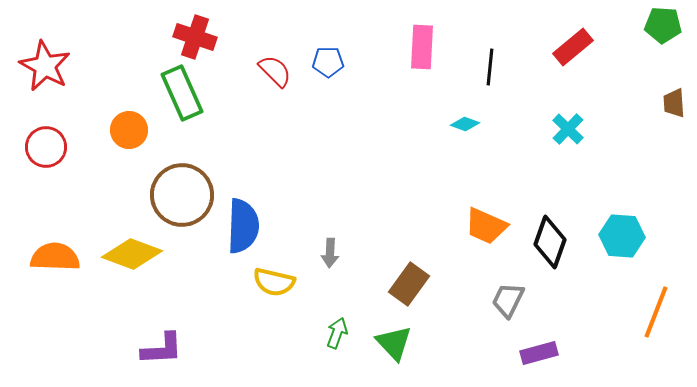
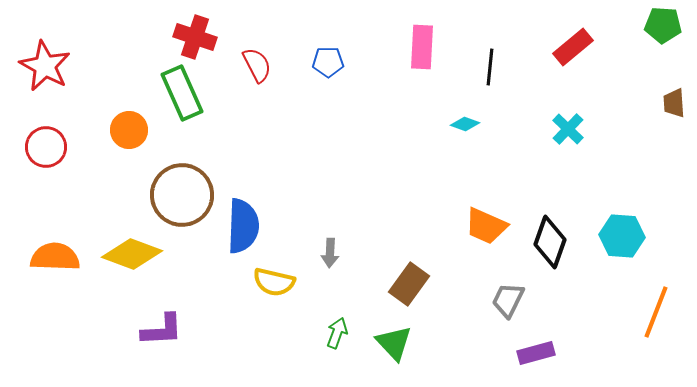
red semicircle: moved 18 px left, 6 px up; rotated 18 degrees clockwise
purple L-shape: moved 19 px up
purple rectangle: moved 3 px left
